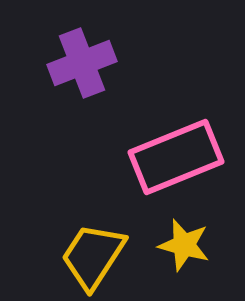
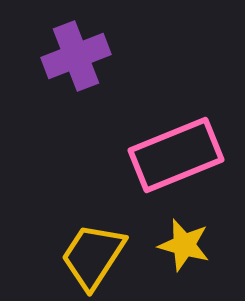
purple cross: moved 6 px left, 7 px up
pink rectangle: moved 2 px up
